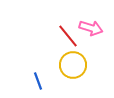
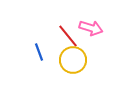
yellow circle: moved 5 px up
blue line: moved 1 px right, 29 px up
